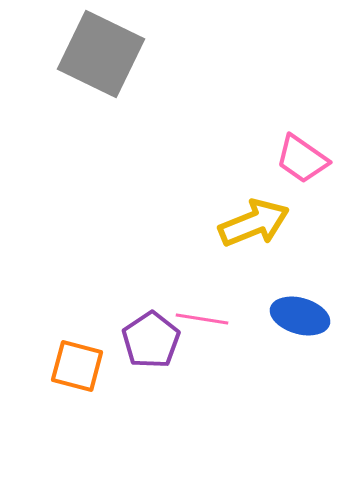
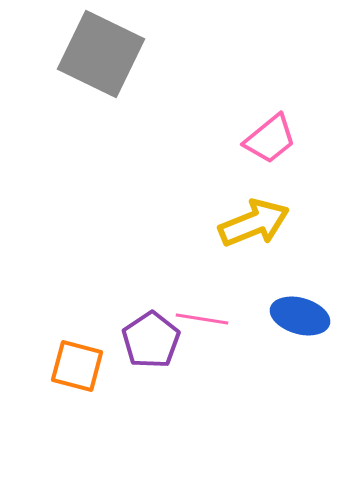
pink trapezoid: moved 32 px left, 20 px up; rotated 74 degrees counterclockwise
